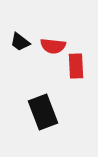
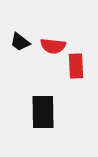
black rectangle: rotated 20 degrees clockwise
